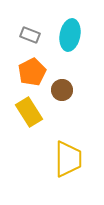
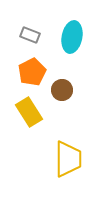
cyan ellipse: moved 2 px right, 2 px down
